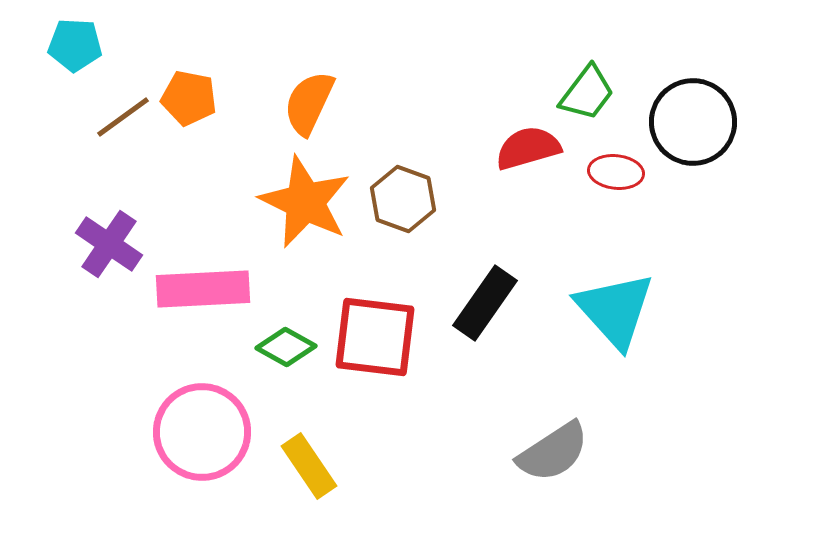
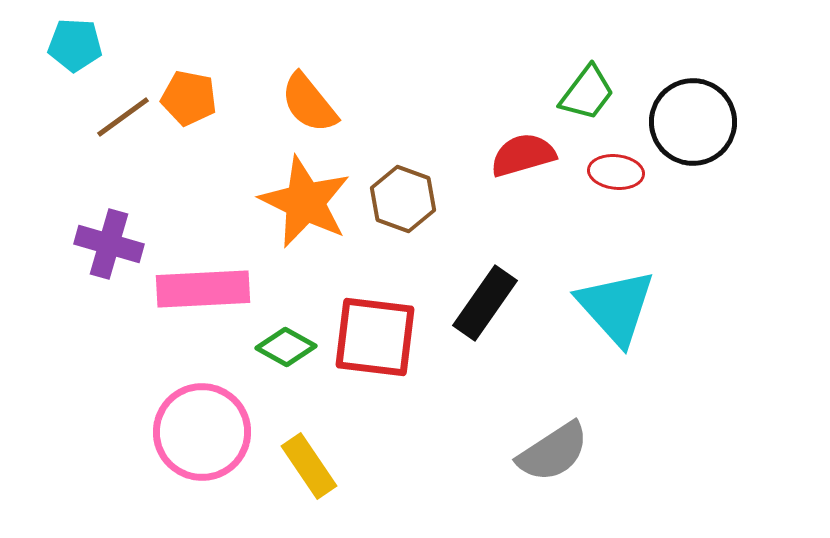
orange semicircle: rotated 64 degrees counterclockwise
red semicircle: moved 5 px left, 7 px down
purple cross: rotated 18 degrees counterclockwise
cyan triangle: moved 1 px right, 3 px up
